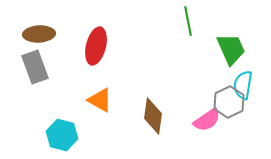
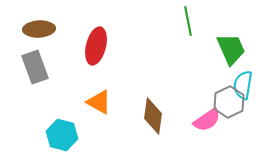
brown ellipse: moved 5 px up
orange triangle: moved 1 px left, 2 px down
